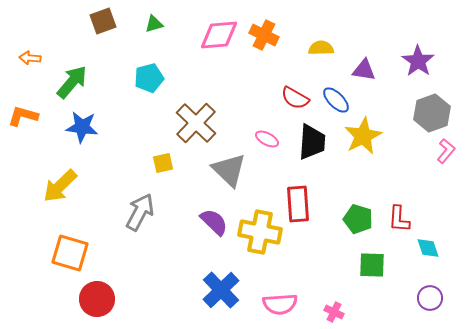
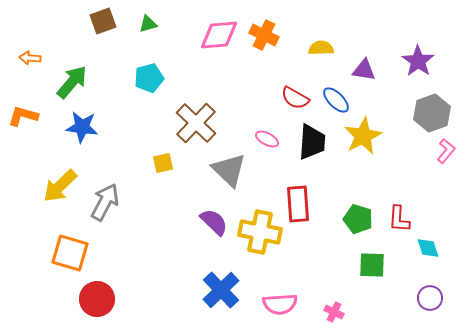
green triangle: moved 6 px left
gray arrow: moved 35 px left, 10 px up
